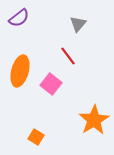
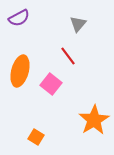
purple semicircle: rotated 10 degrees clockwise
